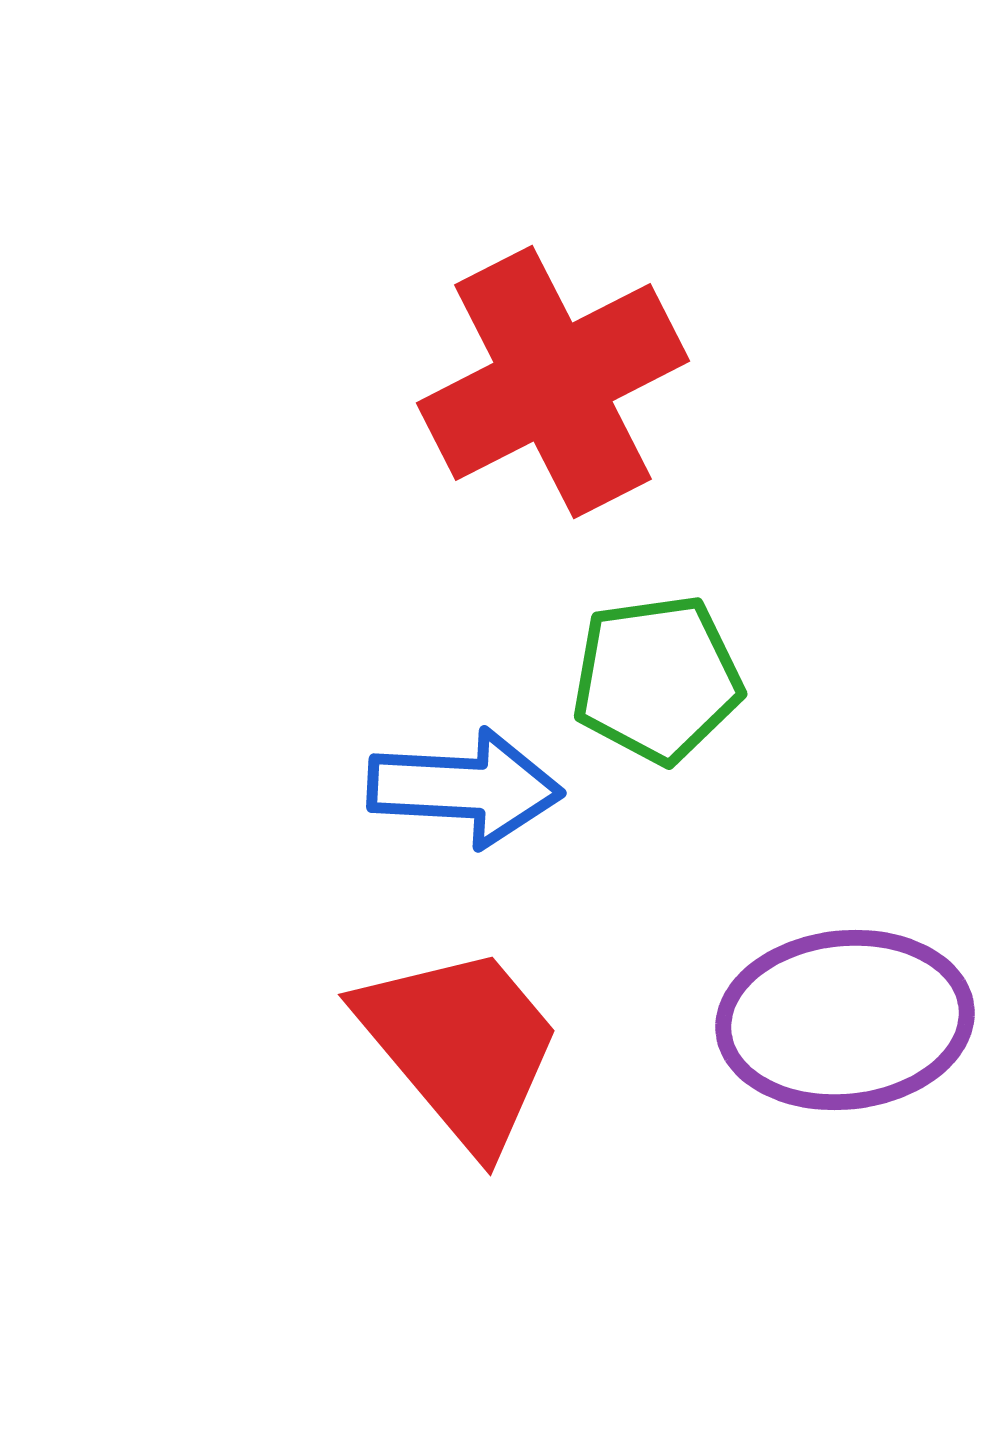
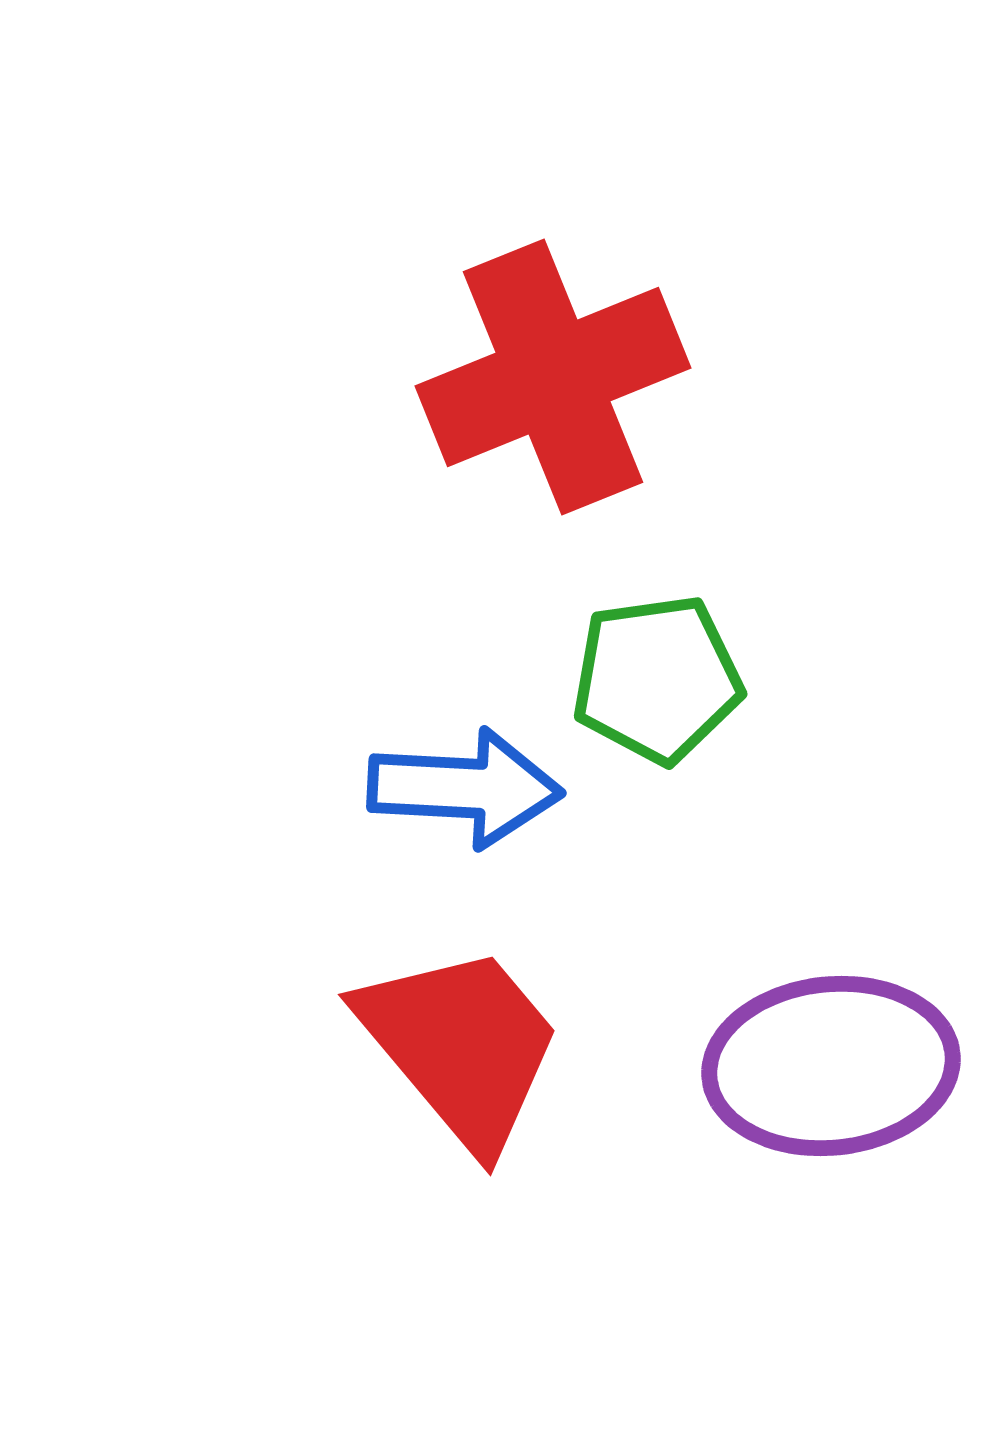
red cross: moved 5 px up; rotated 5 degrees clockwise
purple ellipse: moved 14 px left, 46 px down
